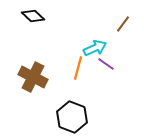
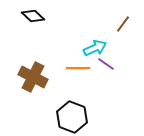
orange line: rotated 75 degrees clockwise
